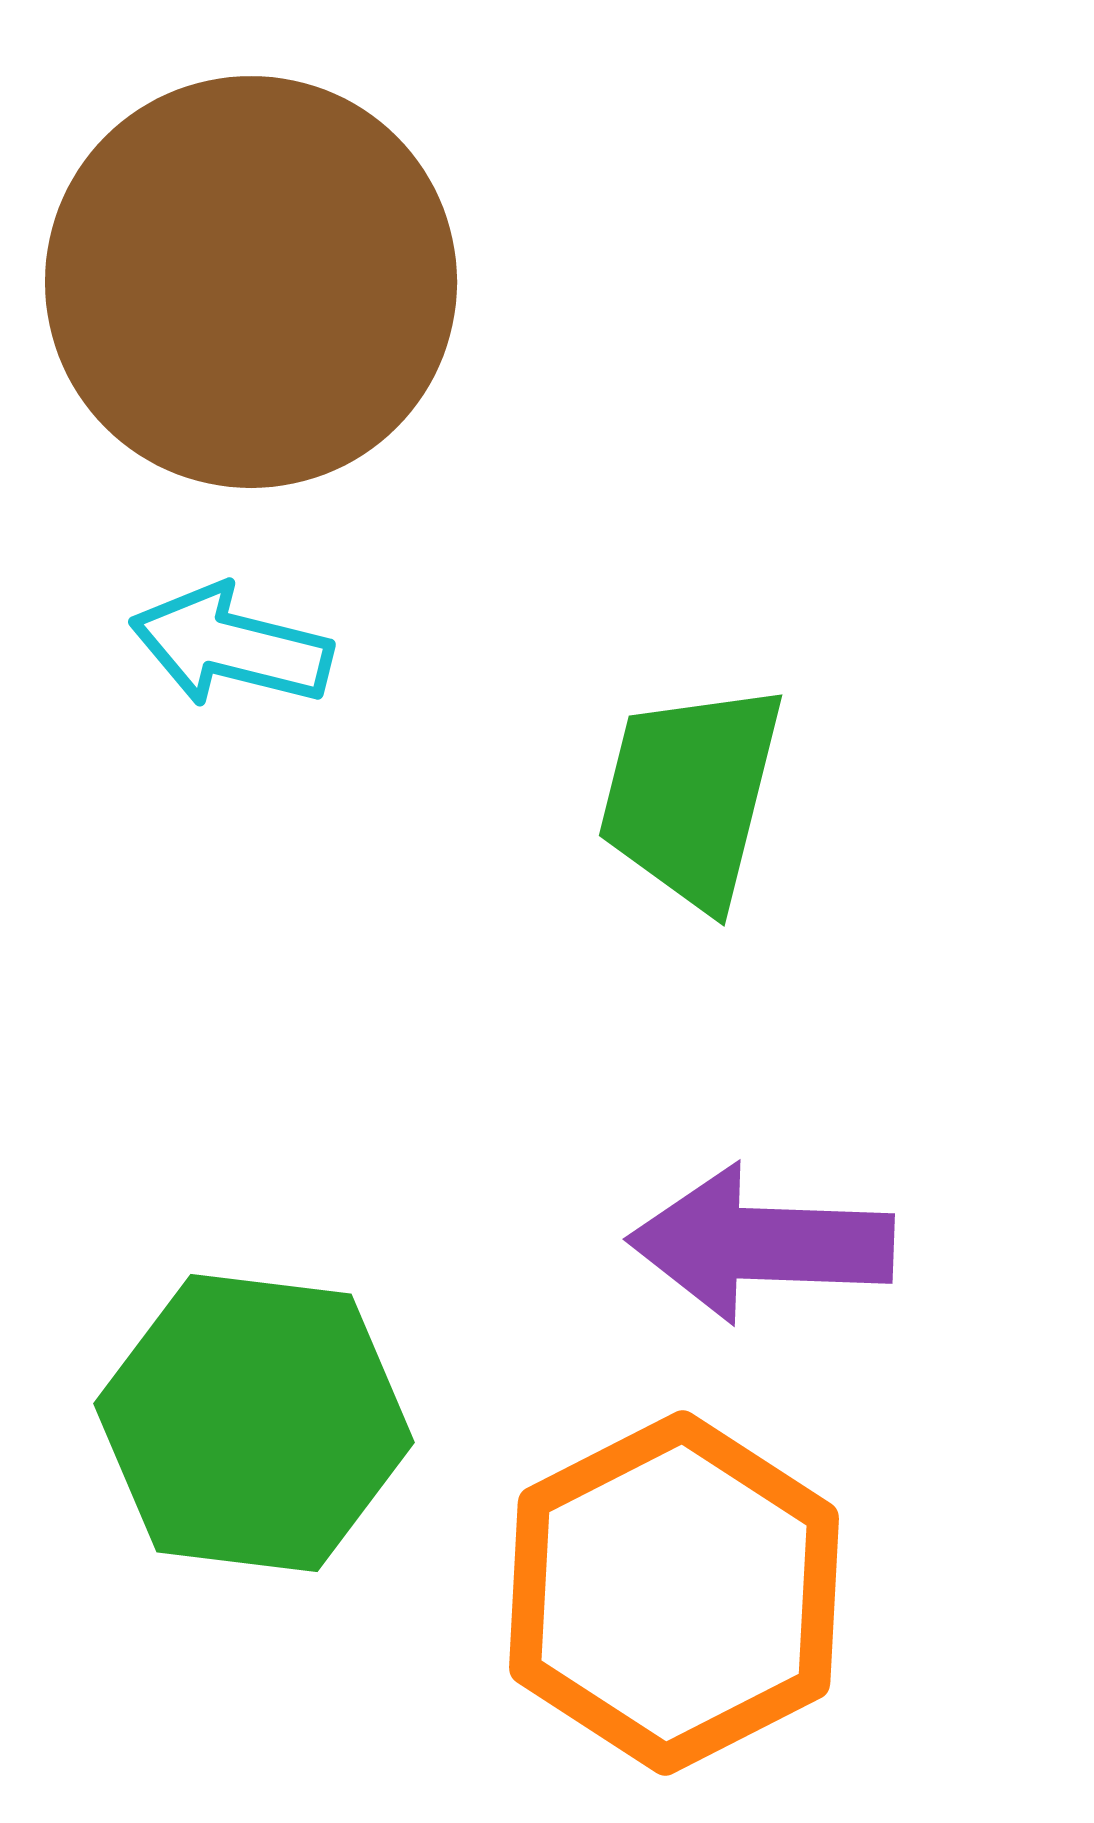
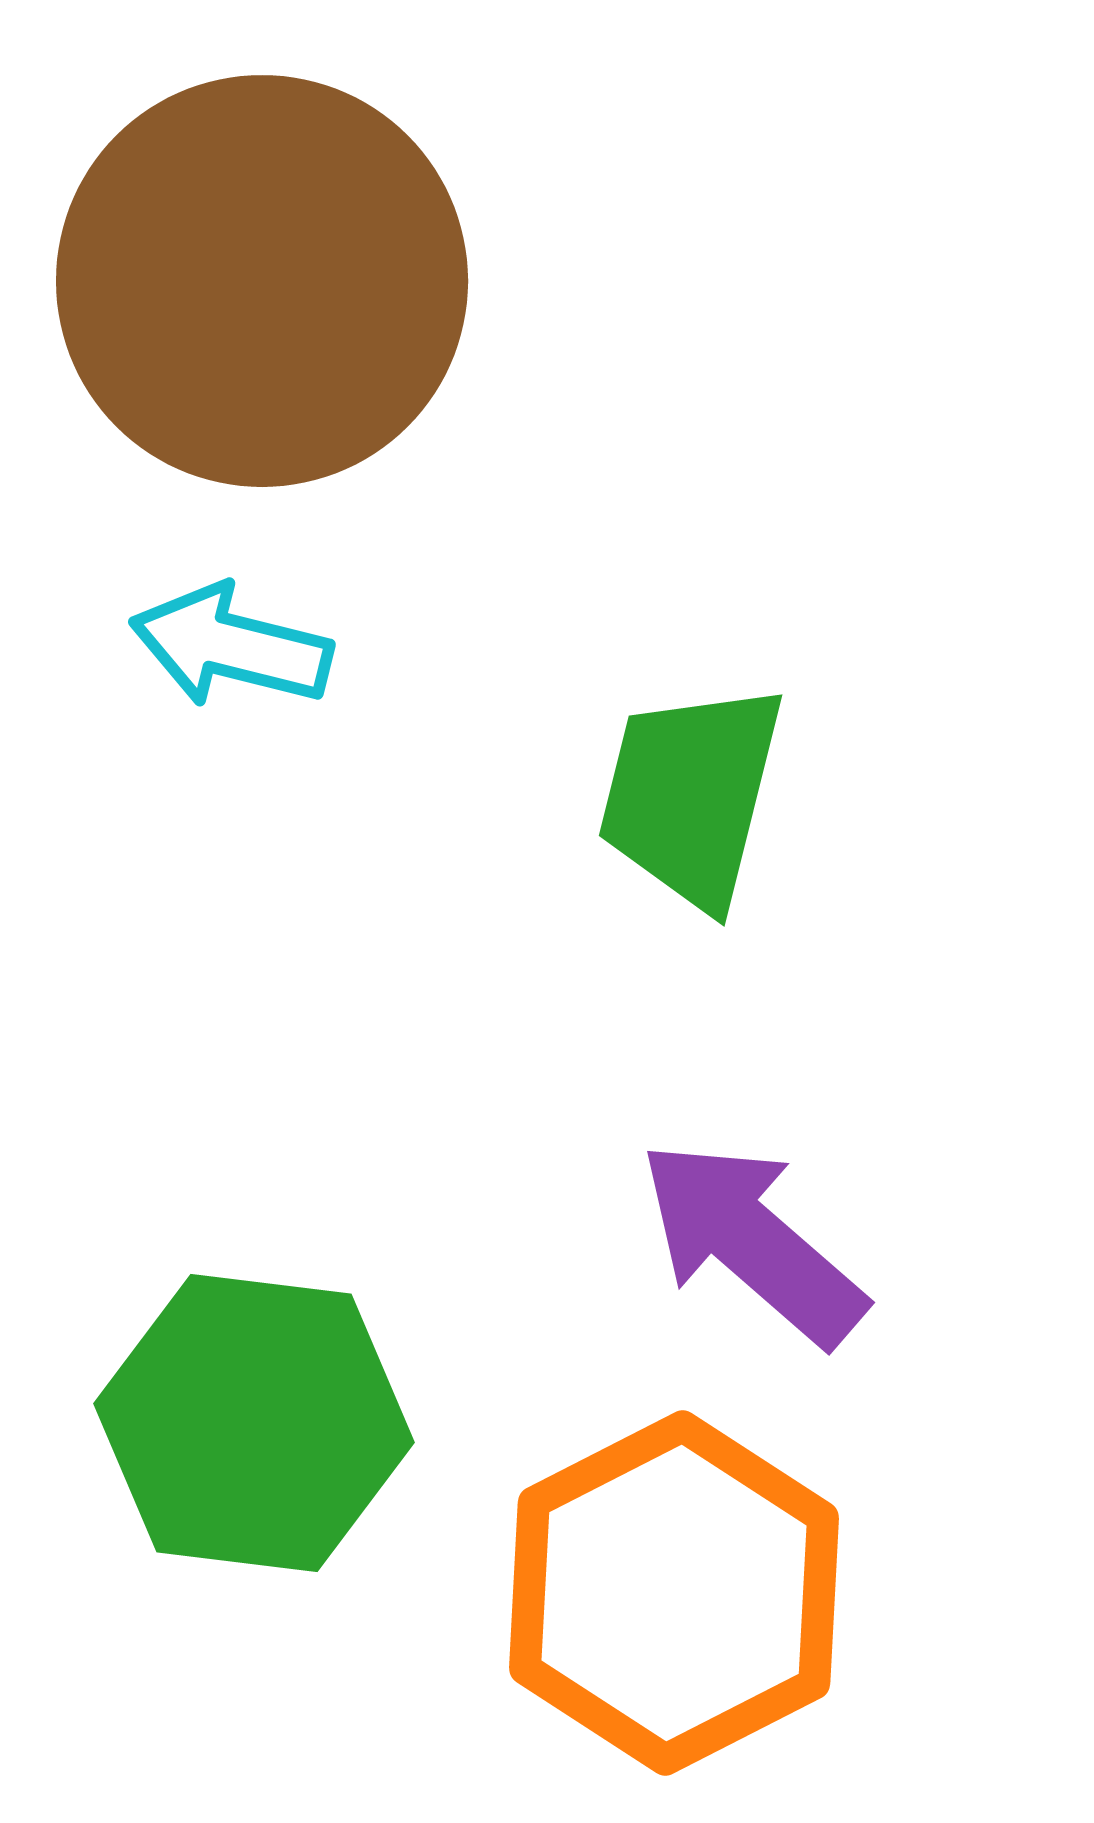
brown circle: moved 11 px right, 1 px up
purple arrow: moved 9 px left, 2 px up; rotated 39 degrees clockwise
